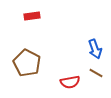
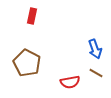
red rectangle: rotated 70 degrees counterclockwise
